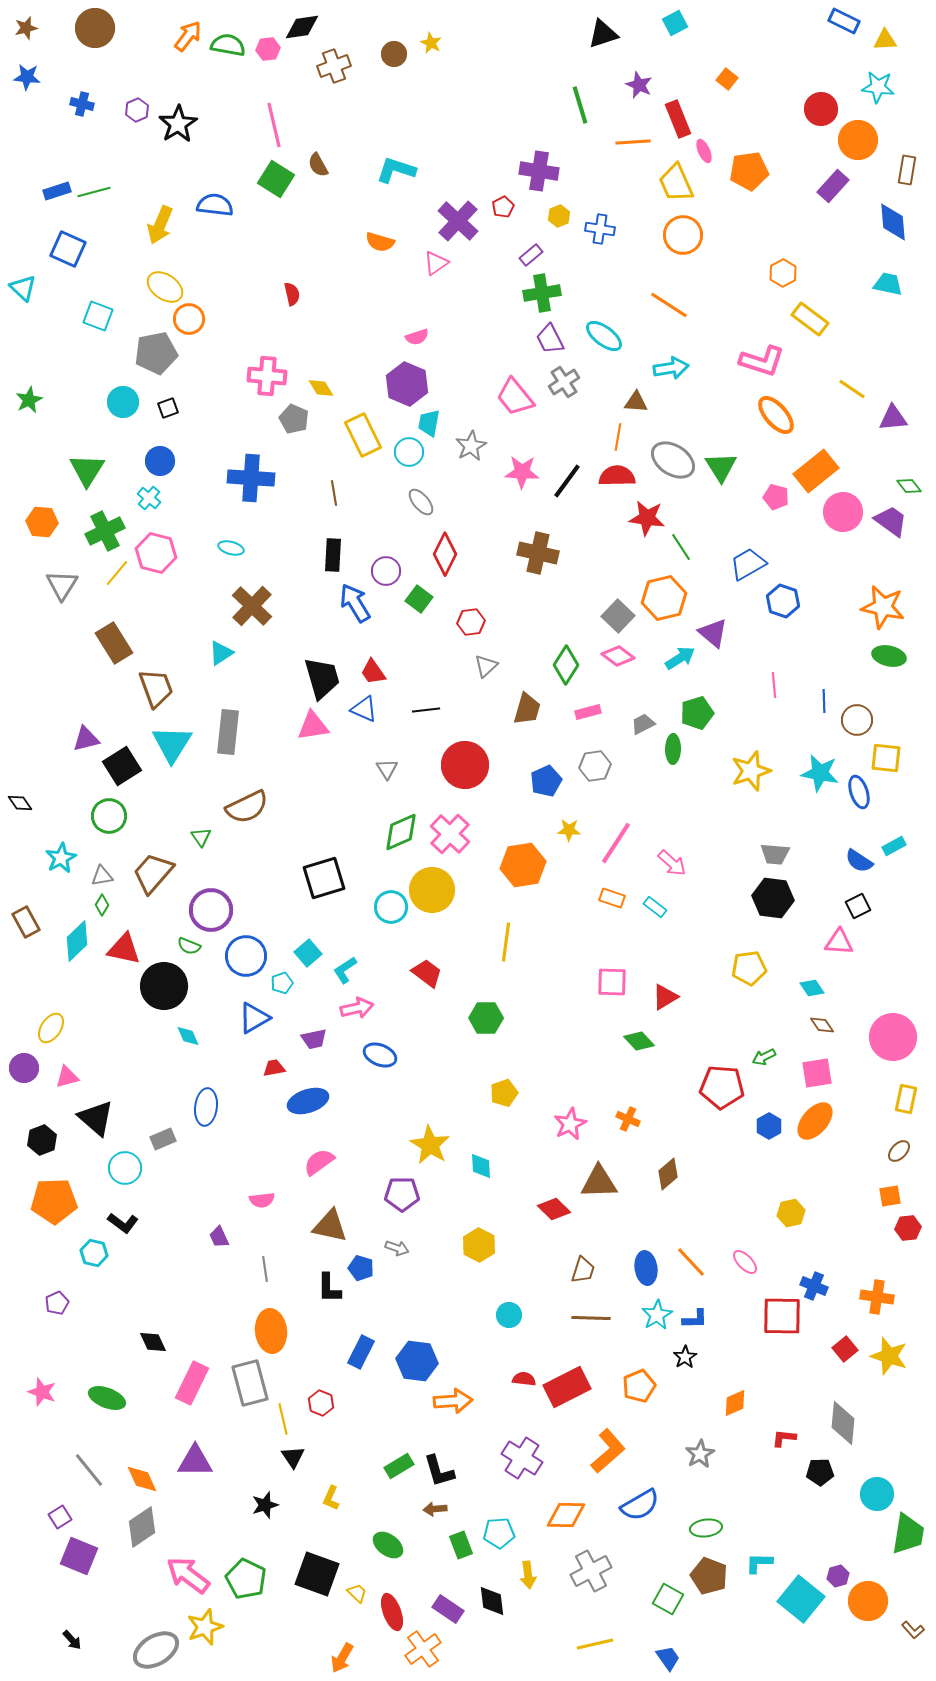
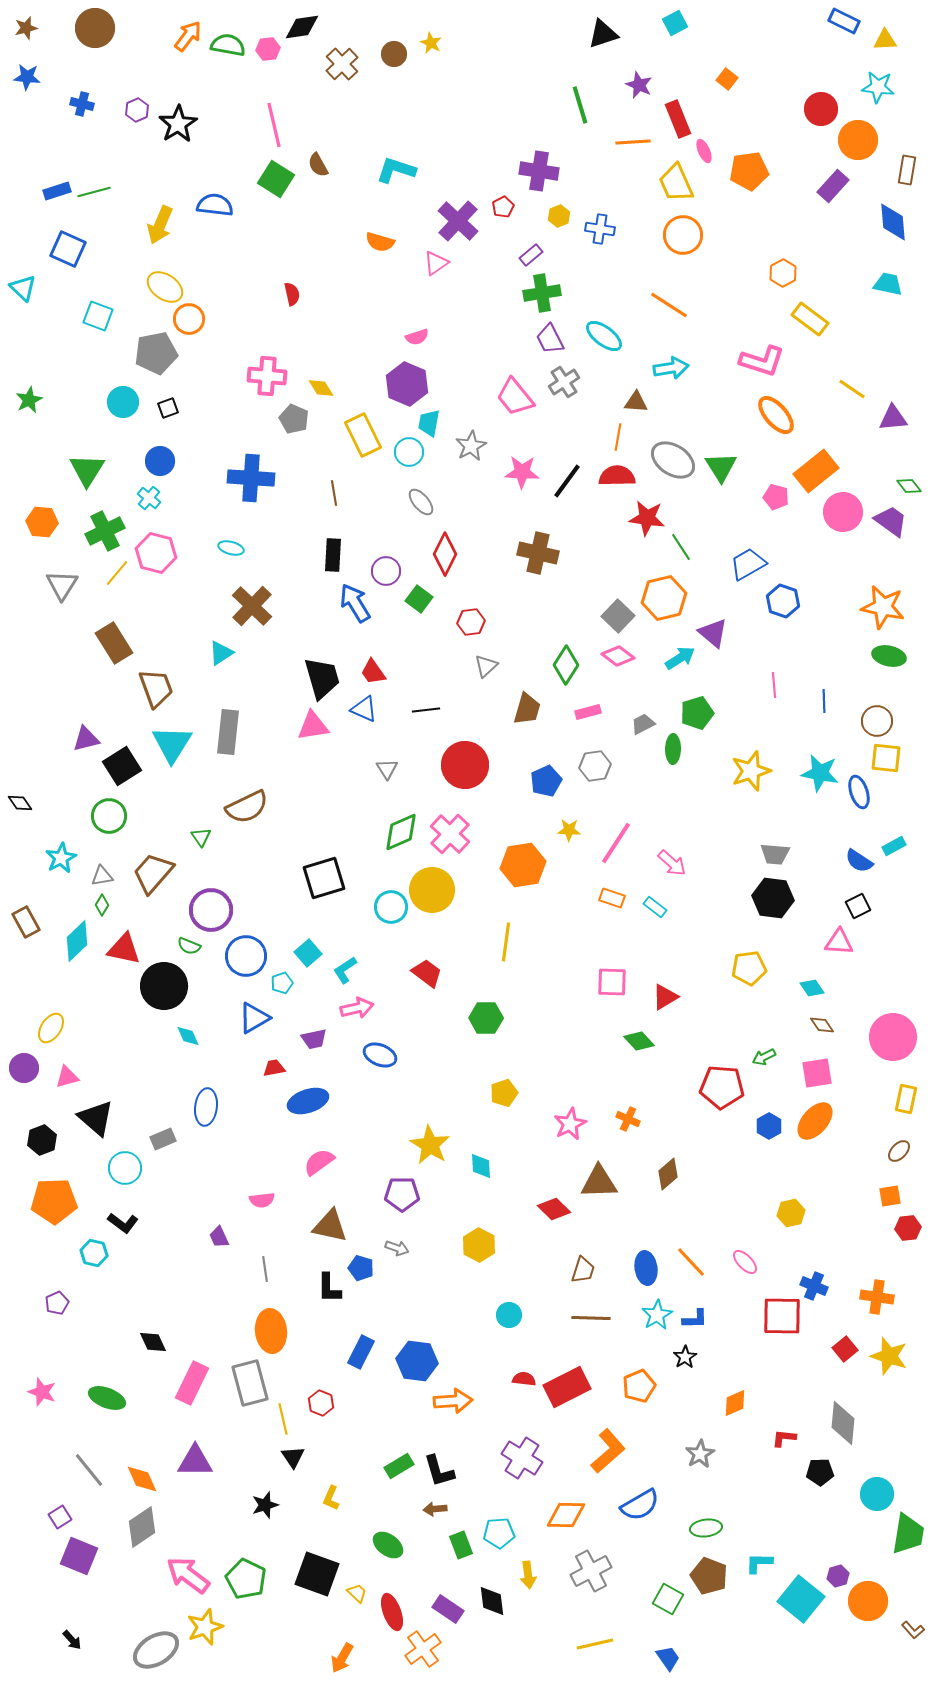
brown cross at (334, 66): moved 8 px right, 2 px up; rotated 24 degrees counterclockwise
brown circle at (857, 720): moved 20 px right, 1 px down
